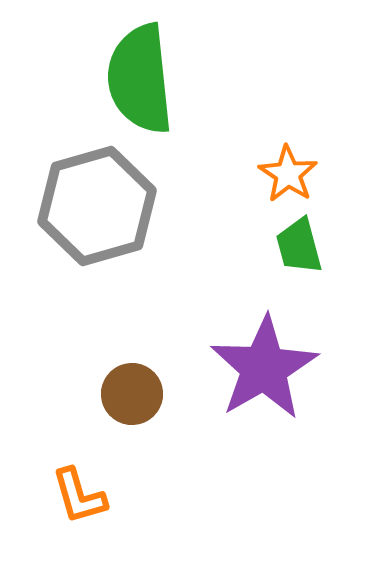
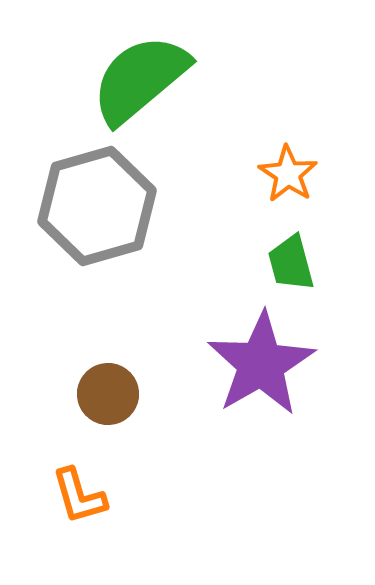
green semicircle: rotated 56 degrees clockwise
green trapezoid: moved 8 px left, 17 px down
purple star: moved 3 px left, 4 px up
brown circle: moved 24 px left
